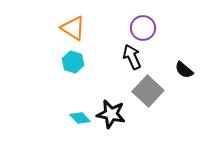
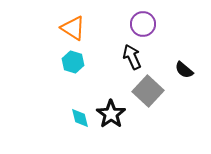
purple circle: moved 4 px up
black star: rotated 24 degrees clockwise
cyan diamond: rotated 30 degrees clockwise
